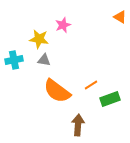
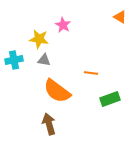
pink star: rotated 21 degrees counterclockwise
orange line: moved 12 px up; rotated 40 degrees clockwise
brown arrow: moved 29 px left, 1 px up; rotated 20 degrees counterclockwise
